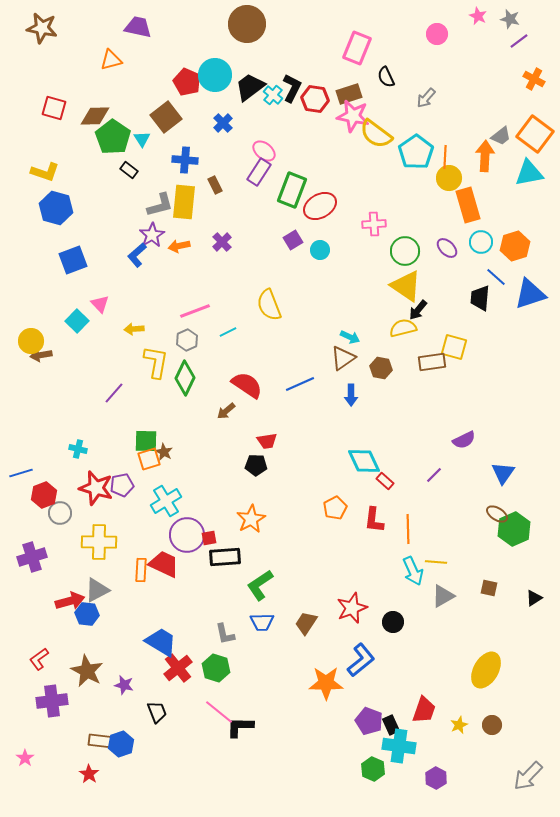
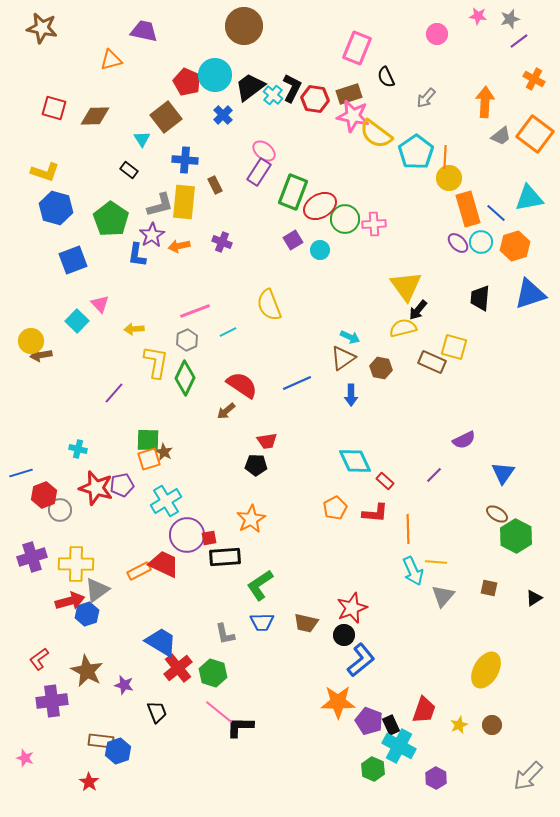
pink star at (478, 16): rotated 18 degrees counterclockwise
gray star at (510, 19): rotated 30 degrees counterclockwise
brown circle at (247, 24): moved 3 px left, 2 px down
purple trapezoid at (138, 27): moved 6 px right, 4 px down
blue cross at (223, 123): moved 8 px up
green pentagon at (113, 137): moved 2 px left, 82 px down
orange arrow at (485, 156): moved 54 px up
cyan triangle at (529, 173): moved 25 px down
green rectangle at (292, 190): moved 1 px right, 2 px down
orange rectangle at (468, 205): moved 4 px down
purple cross at (222, 242): rotated 24 degrees counterclockwise
purple ellipse at (447, 248): moved 11 px right, 5 px up
green circle at (405, 251): moved 60 px left, 32 px up
blue L-shape at (137, 255): rotated 40 degrees counterclockwise
blue line at (496, 277): moved 64 px up
yellow triangle at (406, 286): rotated 20 degrees clockwise
brown rectangle at (432, 362): rotated 32 degrees clockwise
blue line at (300, 384): moved 3 px left, 1 px up
red semicircle at (247, 385): moved 5 px left
green square at (146, 441): moved 2 px right, 1 px up
cyan diamond at (364, 461): moved 9 px left
gray circle at (60, 513): moved 3 px up
red L-shape at (374, 520): moved 1 px right, 7 px up; rotated 92 degrees counterclockwise
green hexagon at (514, 529): moved 2 px right, 7 px down; rotated 8 degrees counterclockwise
yellow cross at (99, 542): moved 23 px left, 22 px down
orange rectangle at (141, 570): moved 2 px left, 1 px down; rotated 60 degrees clockwise
gray triangle at (97, 590): rotated 8 degrees counterclockwise
gray triangle at (443, 596): rotated 20 degrees counterclockwise
blue hexagon at (87, 614): rotated 25 degrees counterclockwise
black circle at (393, 622): moved 49 px left, 13 px down
brown trapezoid at (306, 623): rotated 110 degrees counterclockwise
green hexagon at (216, 668): moved 3 px left, 5 px down
orange star at (326, 683): moved 12 px right, 19 px down
blue hexagon at (121, 744): moved 3 px left, 7 px down
cyan cross at (399, 746): rotated 20 degrees clockwise
pink star at (25, 758): rotated 18 degrees counterclockwise
red star at (89, 774): moved 8 px down
